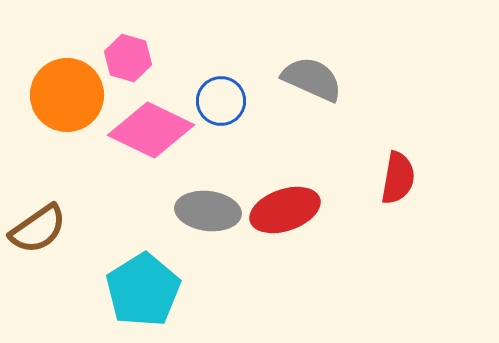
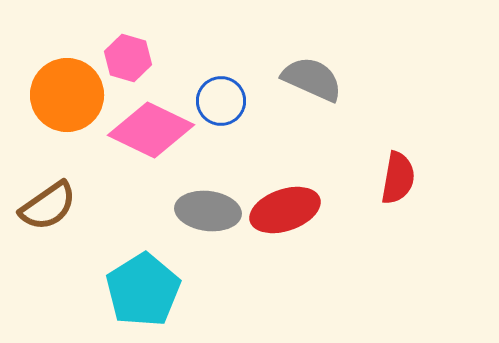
brown semicircle: moved 10 px right, 23 px up
